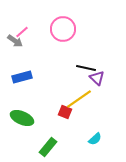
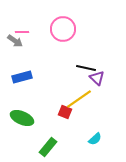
pink line: rotated 40 degrees clockwise
